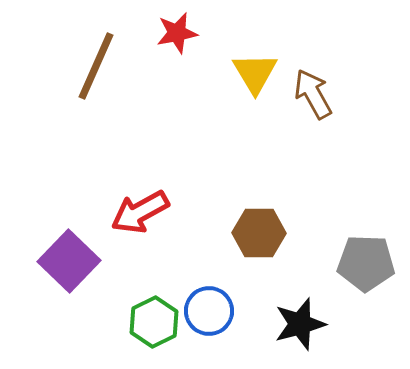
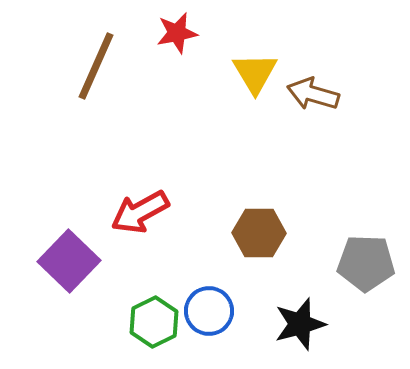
brown arrow: rotated 45 degrees counterclockwise
